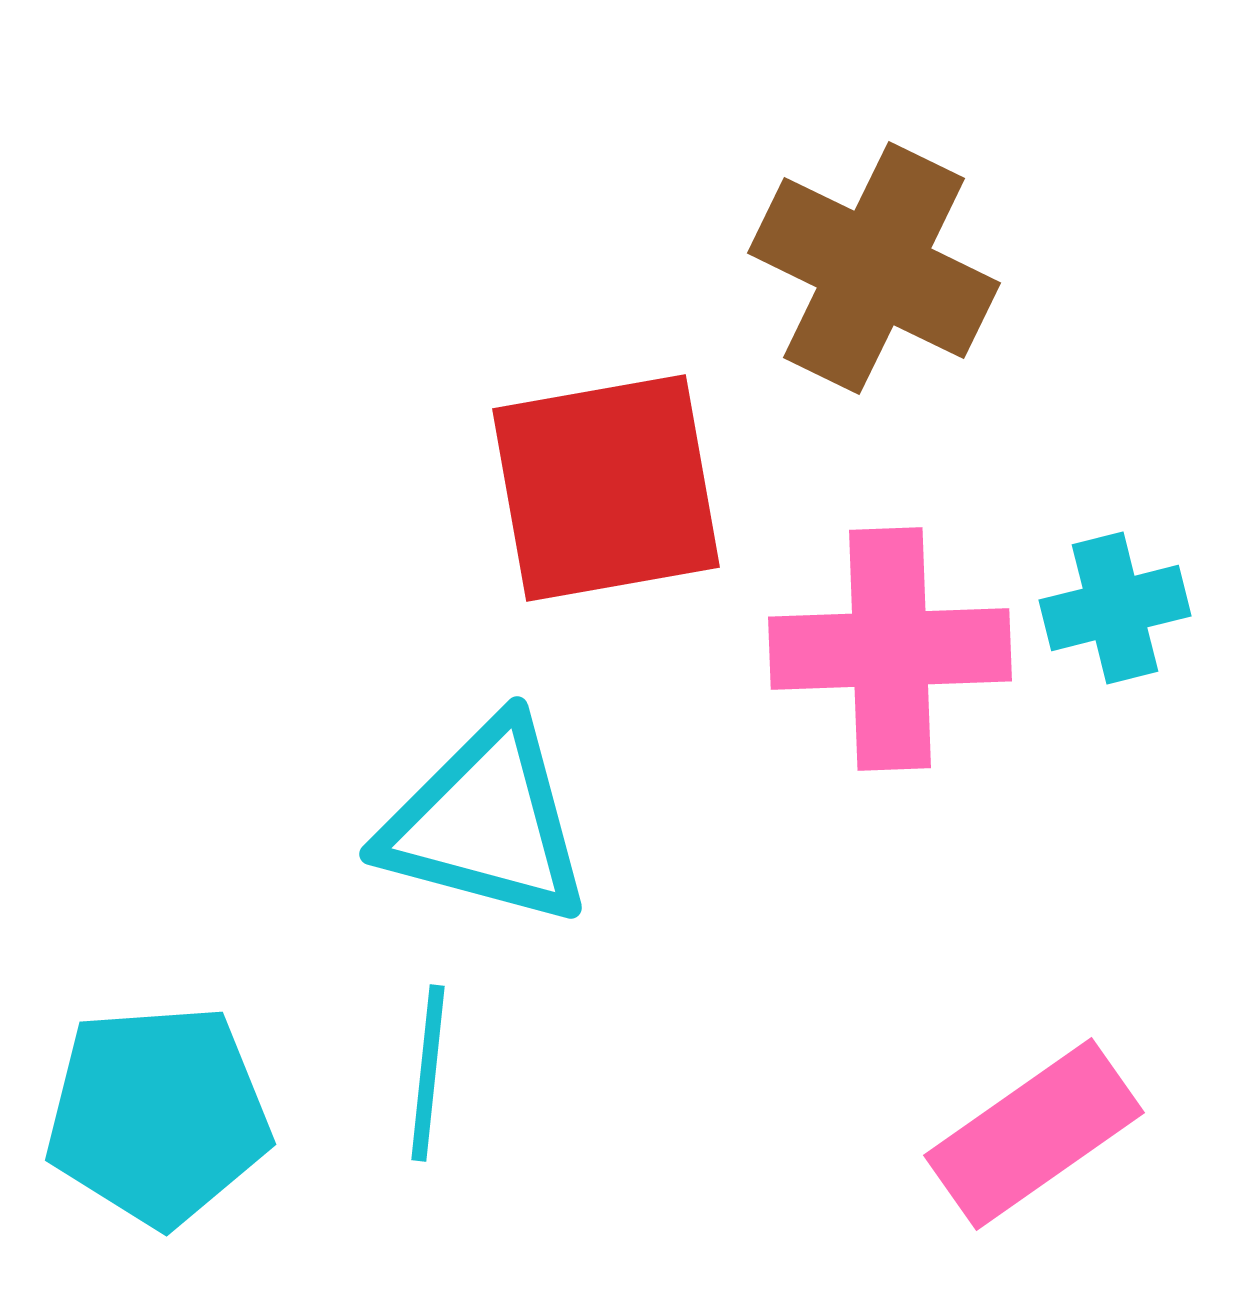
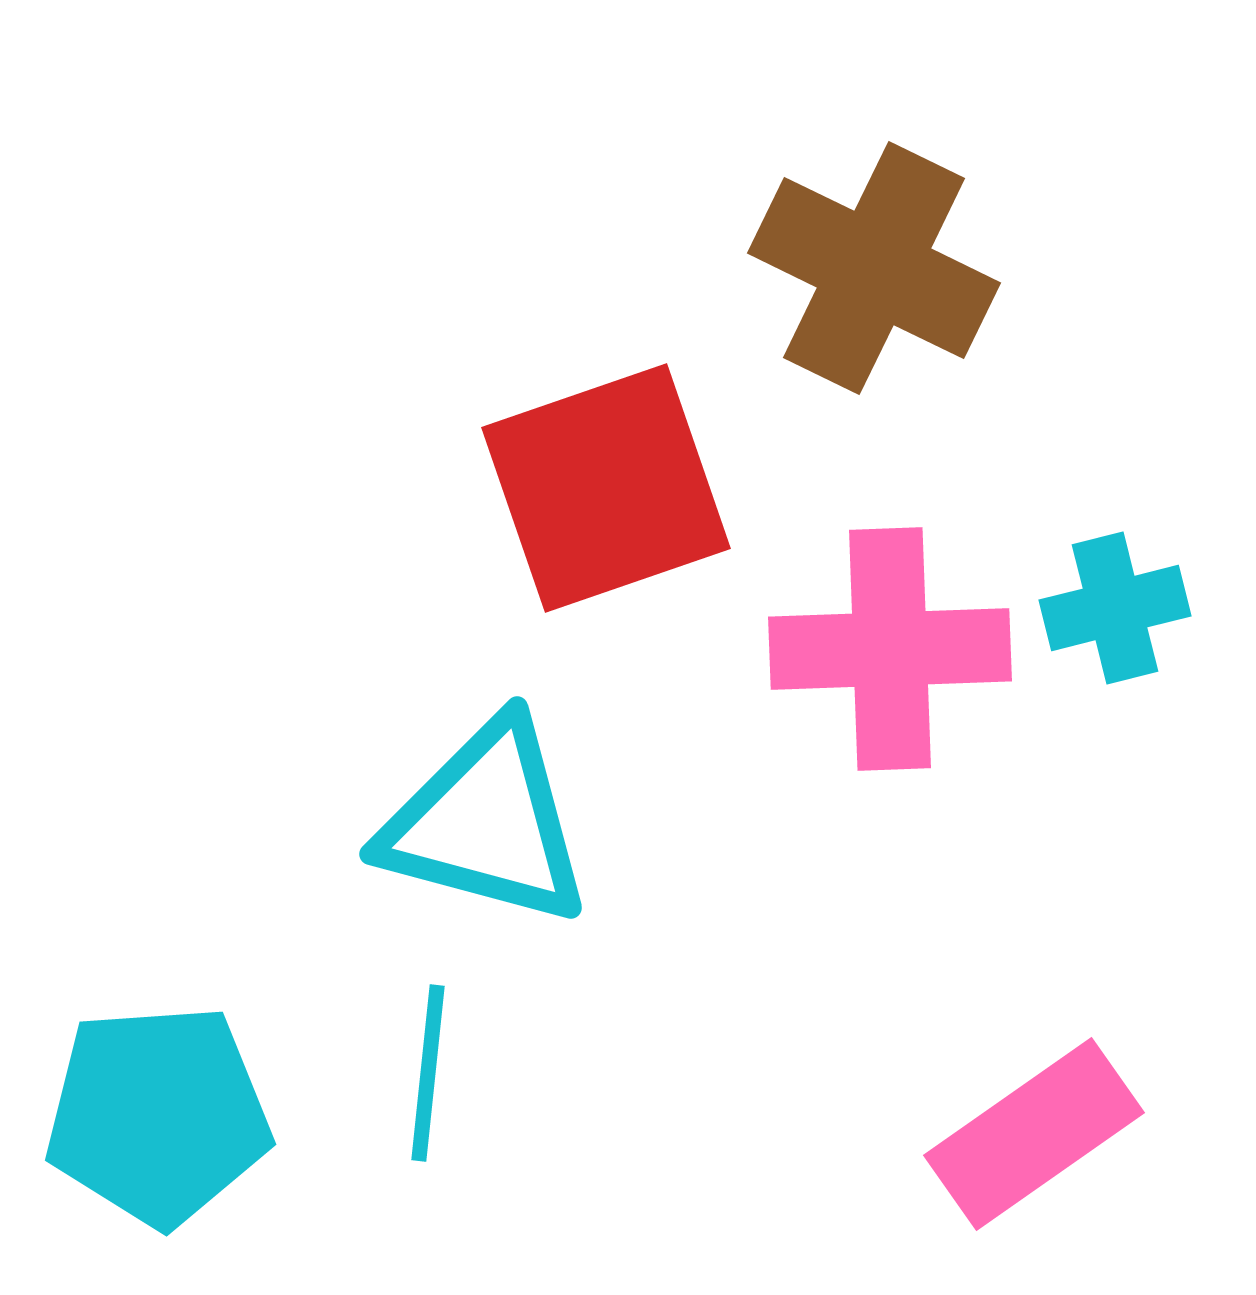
red square: rotated 9 degrees counterclockwise
